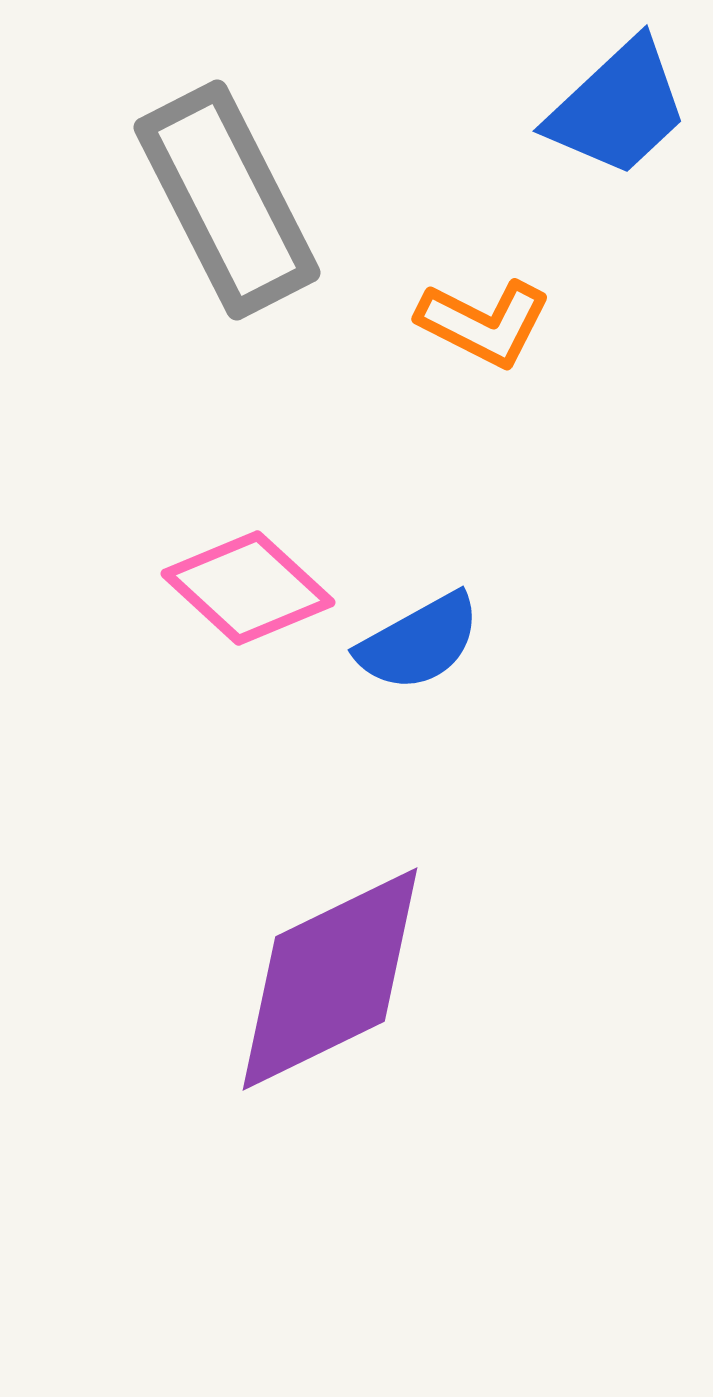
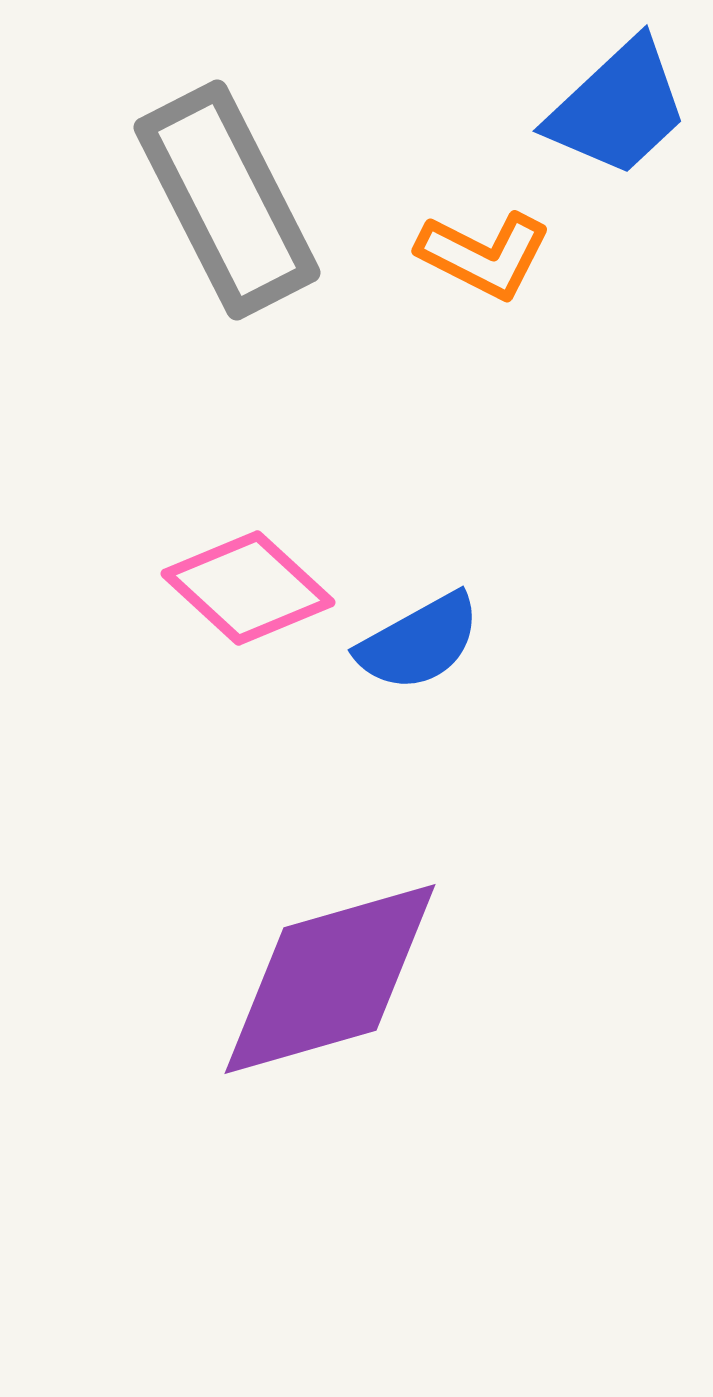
orange L-shape: moved 68 px up
purple diamond: rotated 10 degrees clockwise
